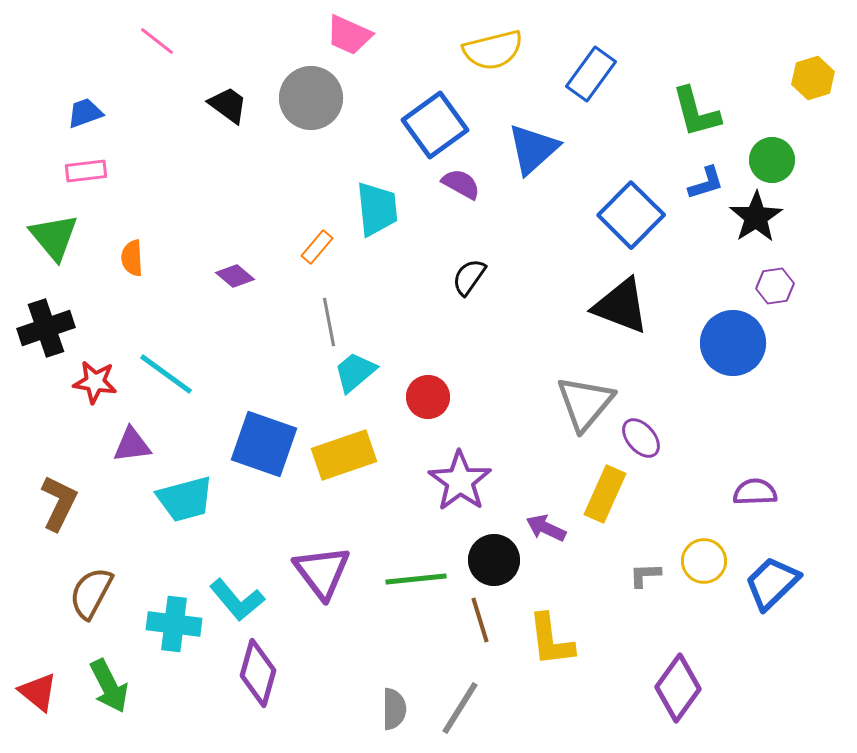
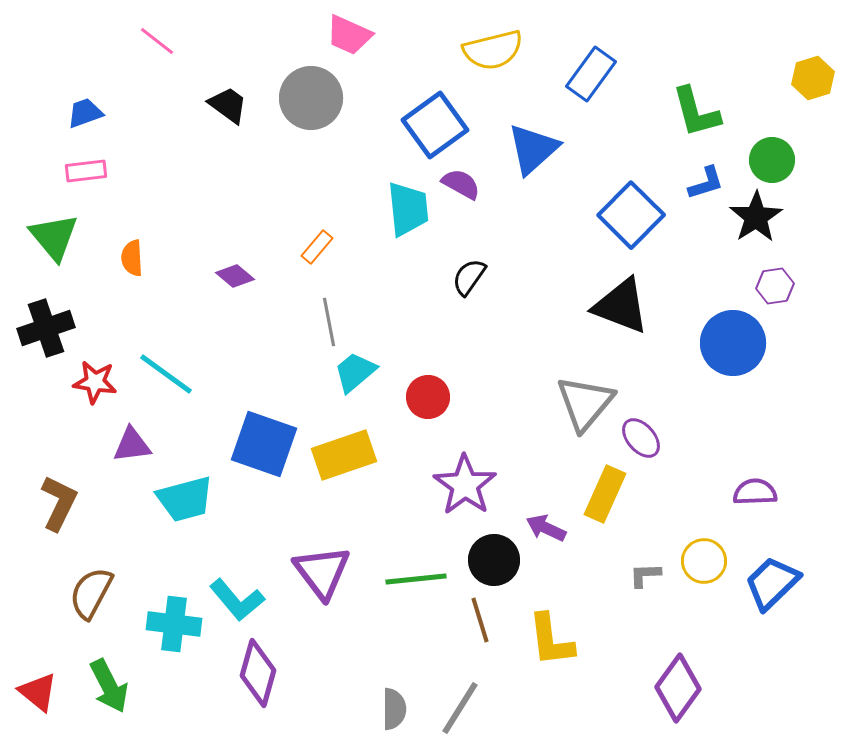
cyan trapezoid at (377, 209): moved 31 px right
purple star at (460, 481): moved 5 px right, 4 px down
